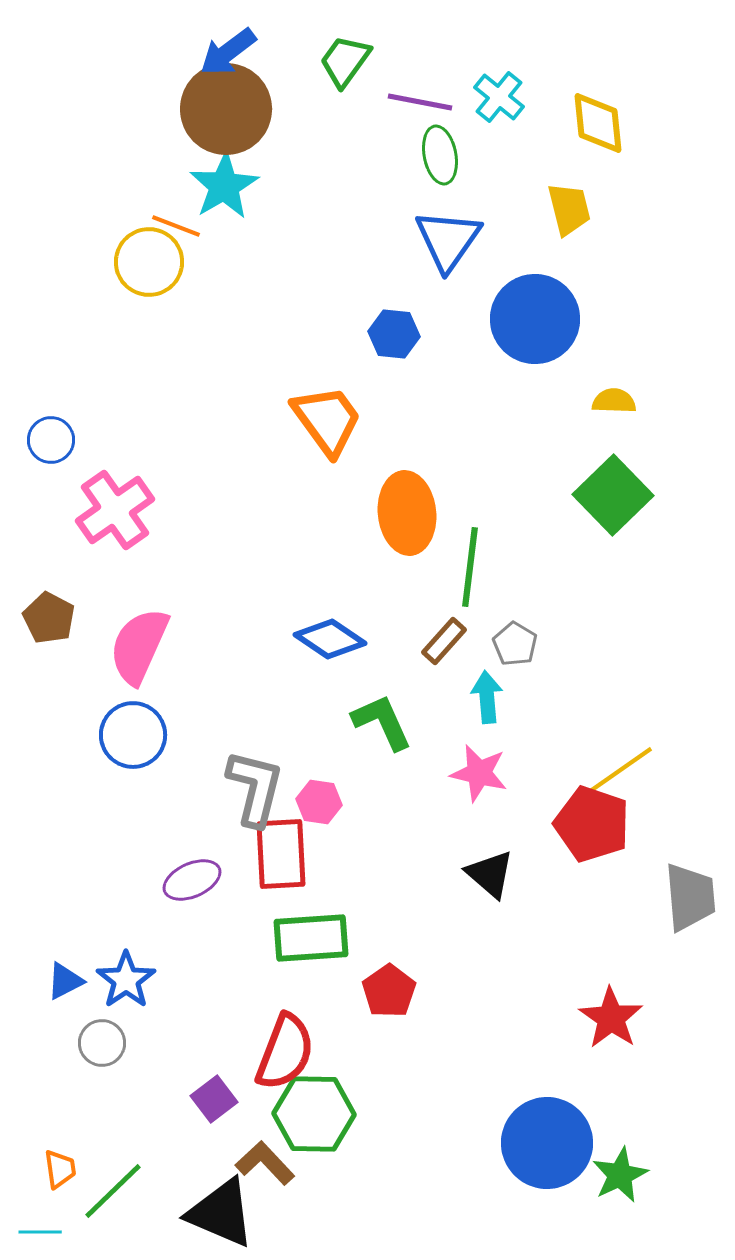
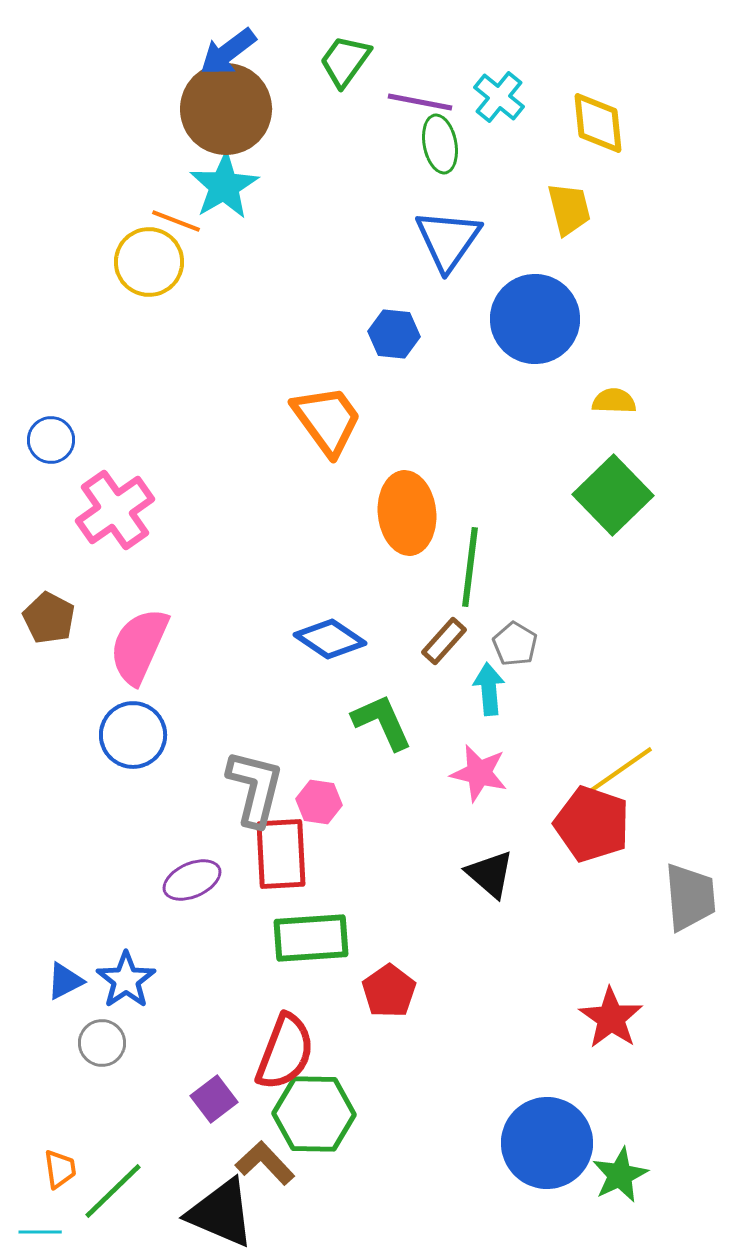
green ellipse at (440, 155): moved 11 px up
orange line at (176, 226): moved 5 px up
cyan arrow at (487, 697): moved 2 px right, 8 px up
